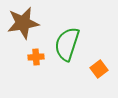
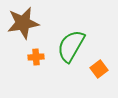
green semicircle: moved 4 px right, 2 px down; rotated 12 degrees clockwise
